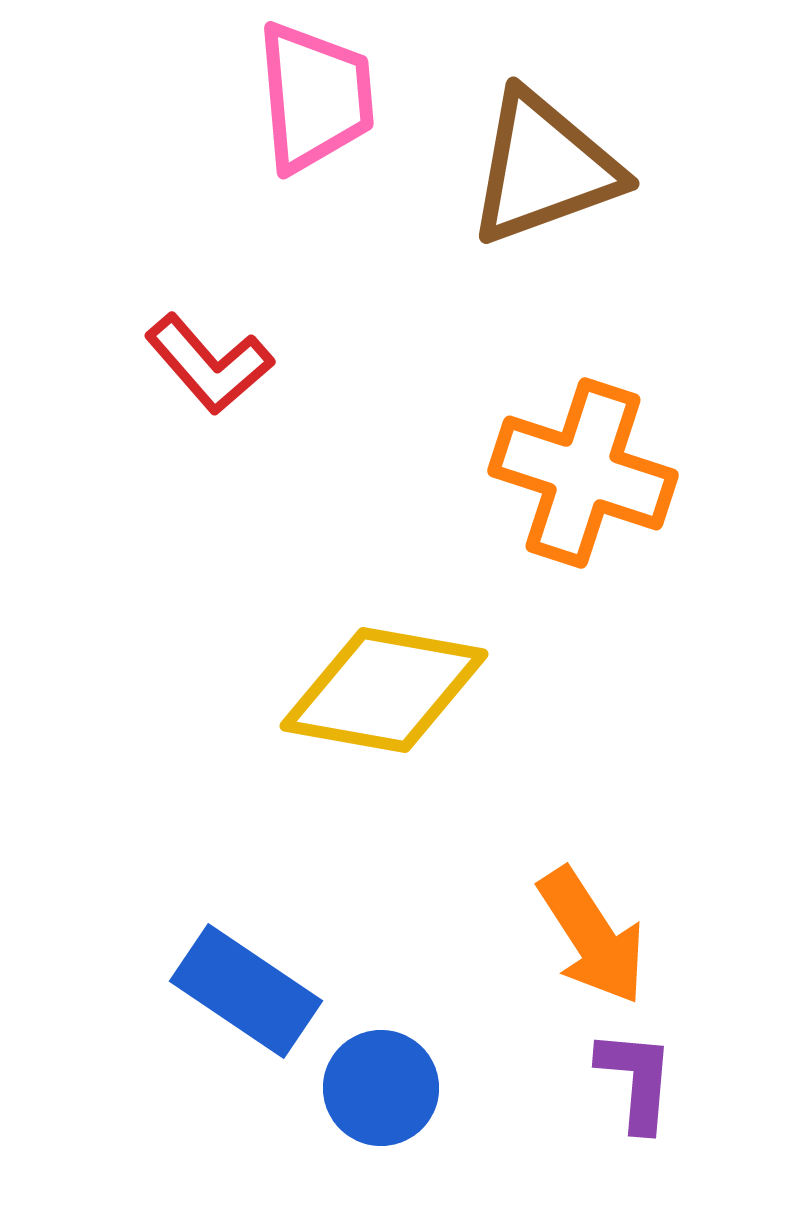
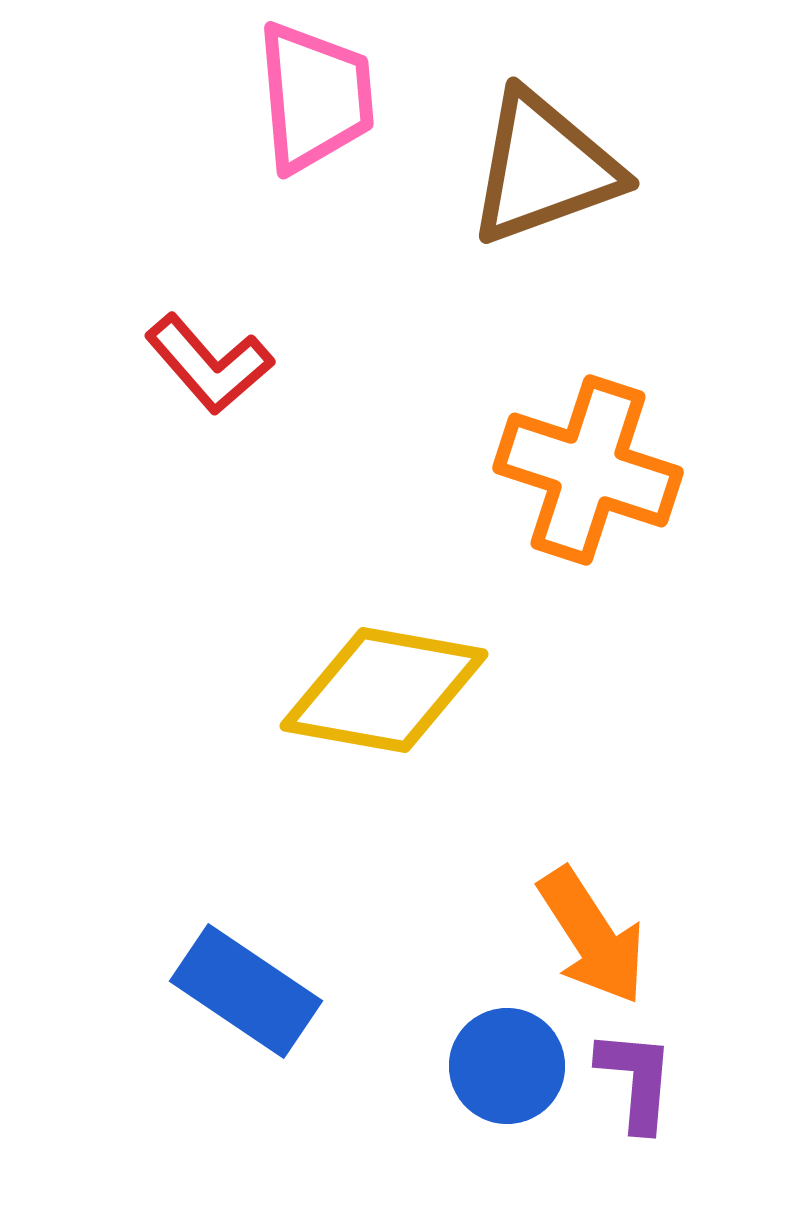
orange cross: moved 5 px right, 3 px up
blue circle: moved 126 px right, 22 px up
